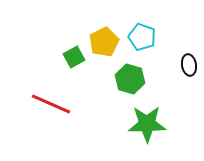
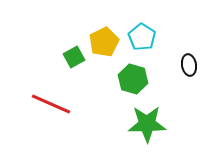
cyan pentagon: rotated 12 degrees clockwise
green hexagon: moved 3 px right
